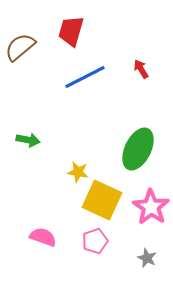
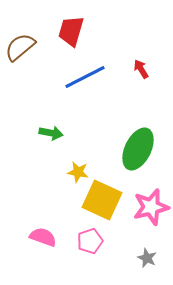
green arrow: moved 23 px right, 7 px up
pink star: rotated 24 degrees clockwise
pink pentagon: moved 5 px left
